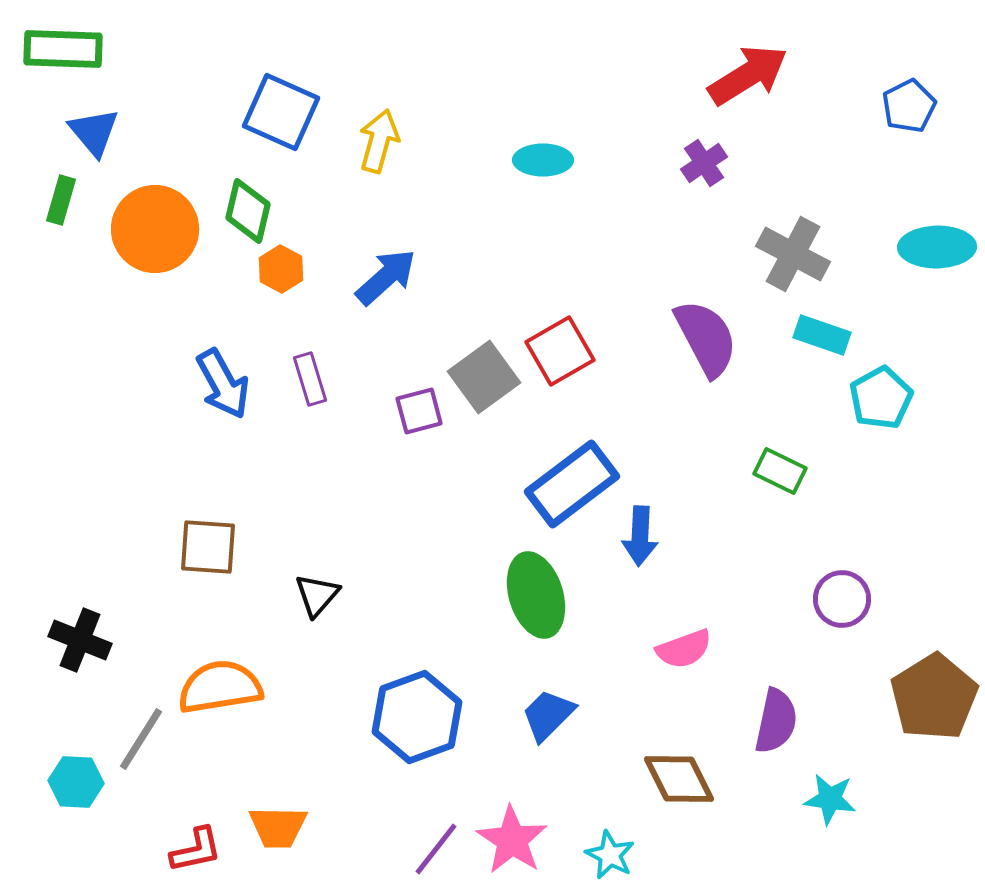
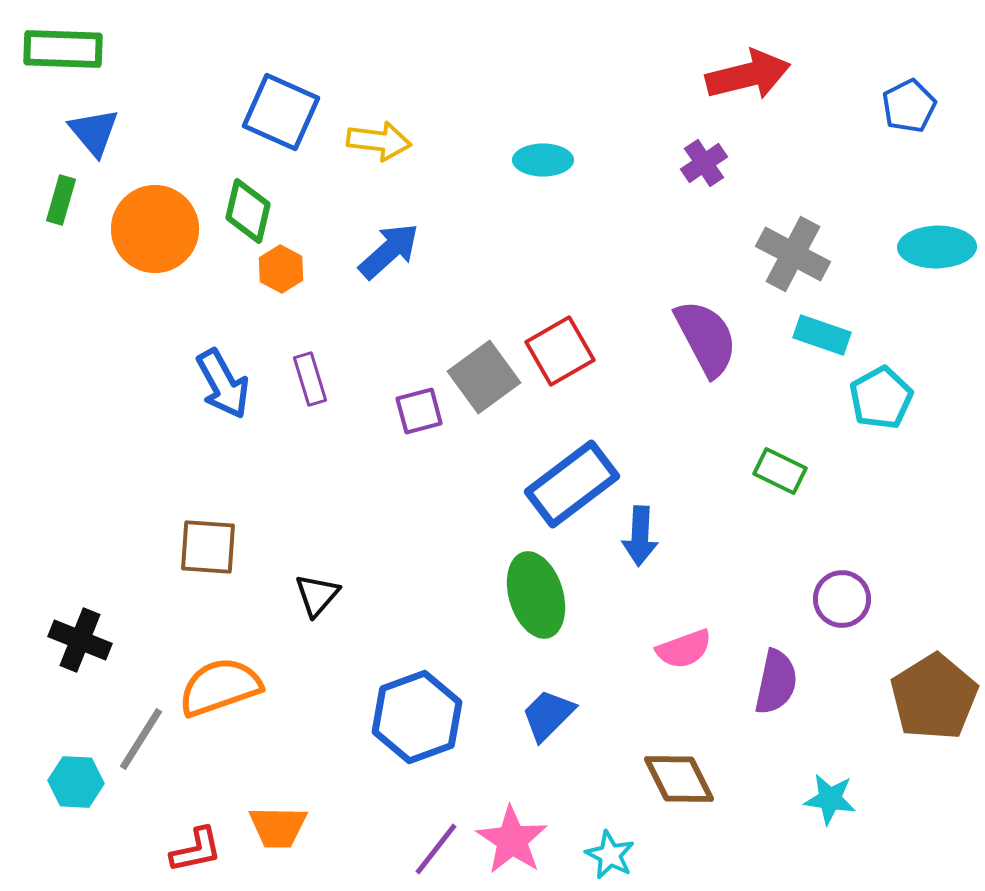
red arrow at (748, 75): rotated 18 degrees clockwise
yellow arrow at (379, 141): rotated 82 degrees clockwise
blue arrow at (386, 277): moved 3 px right, 26 px up
orange semicircle at (220, 687): rotated 10 degrees counterclockwise
purple semicircle at (776, 721): moved 39 px up
